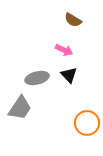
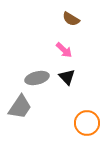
brown semicircle: moved 2 px left, 1 px up
pink arrow: rotated 18 degrees clockwise
black triangle: moved 2 px left, 2 px down
gray trapezoid: moved 1 px up
